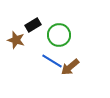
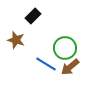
black rectangle: moved 9 px up; rotated 14 degrees counterclockwise
green circle: moved 6 px right, 13 px down
blue line: moved 6 px left, 3 px down
